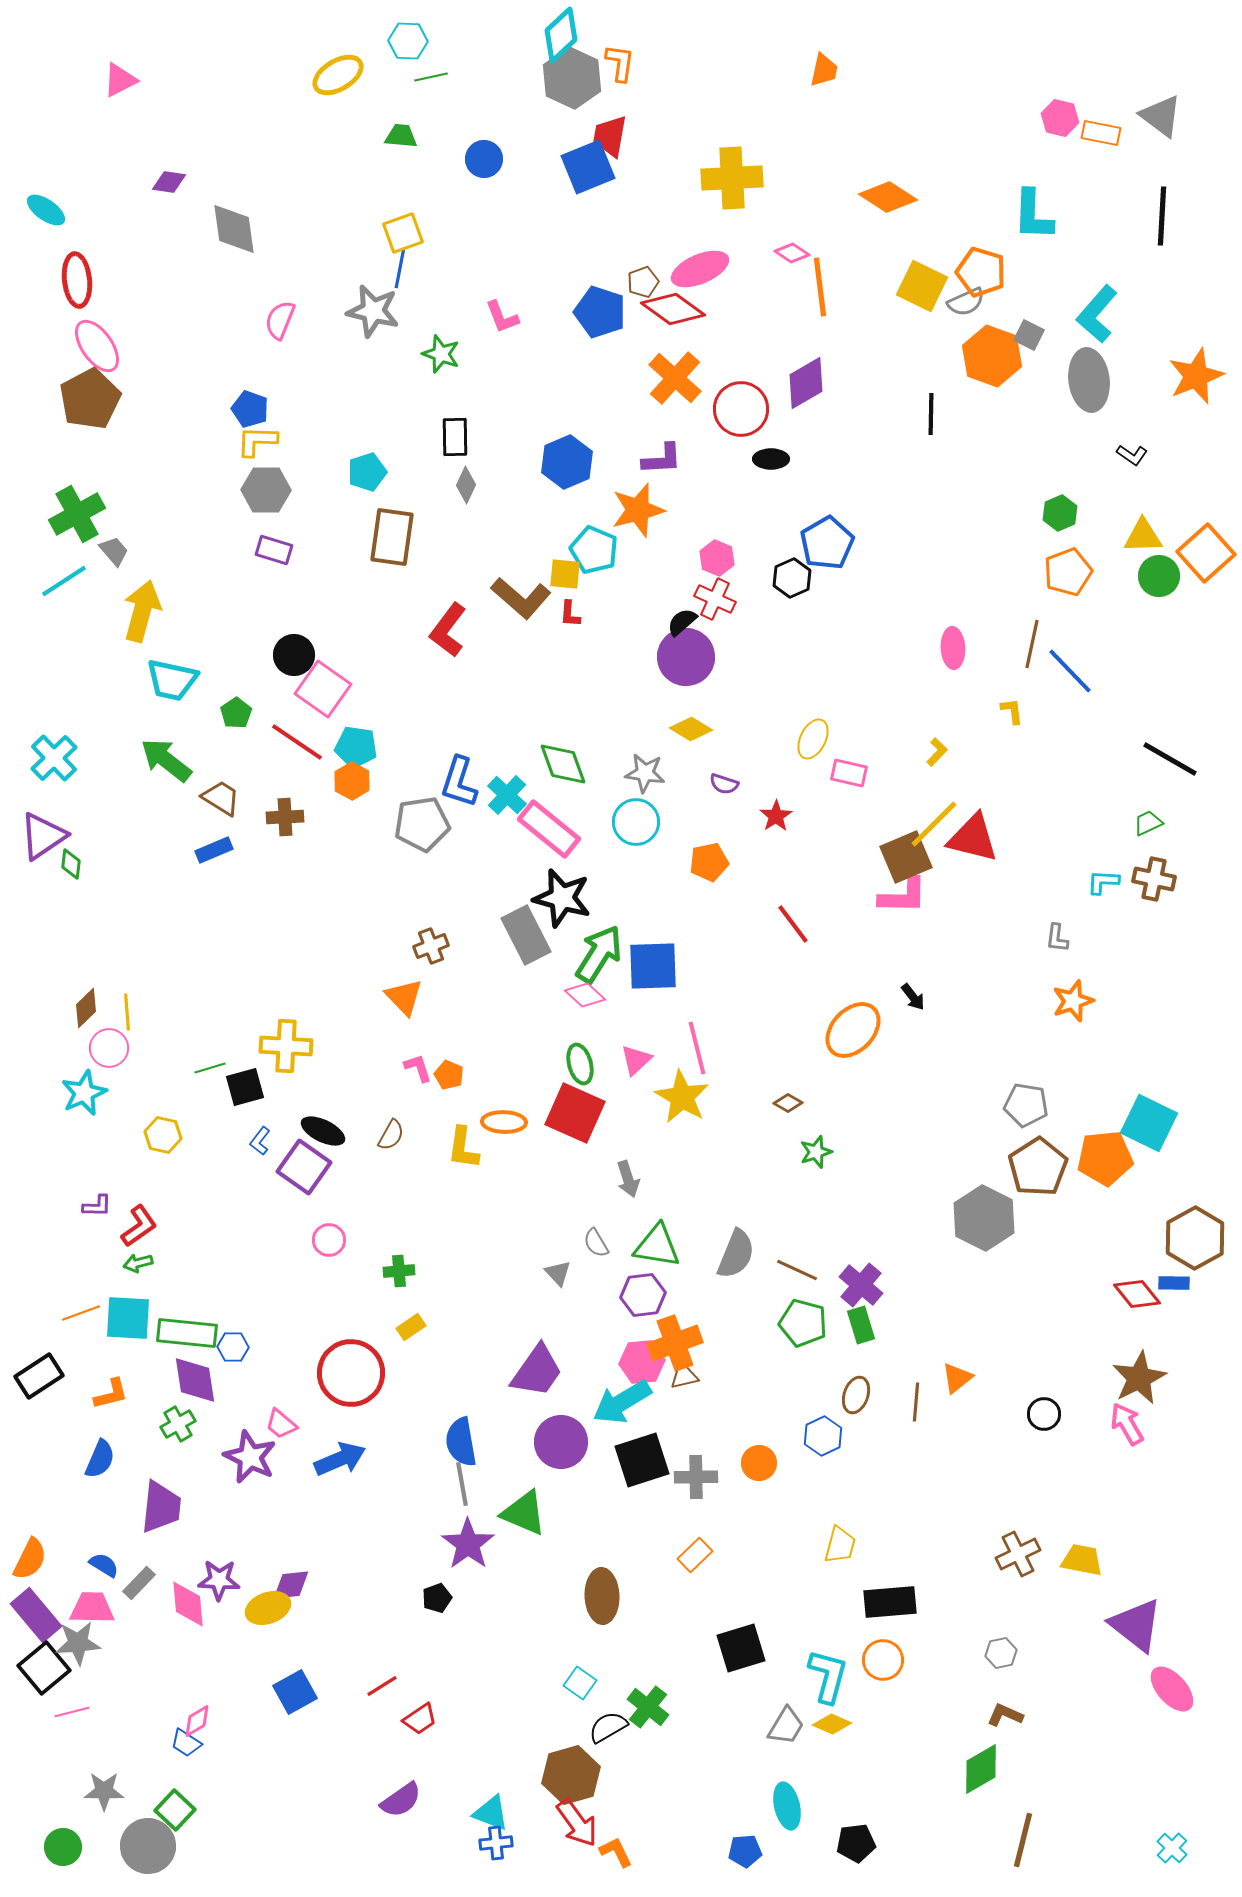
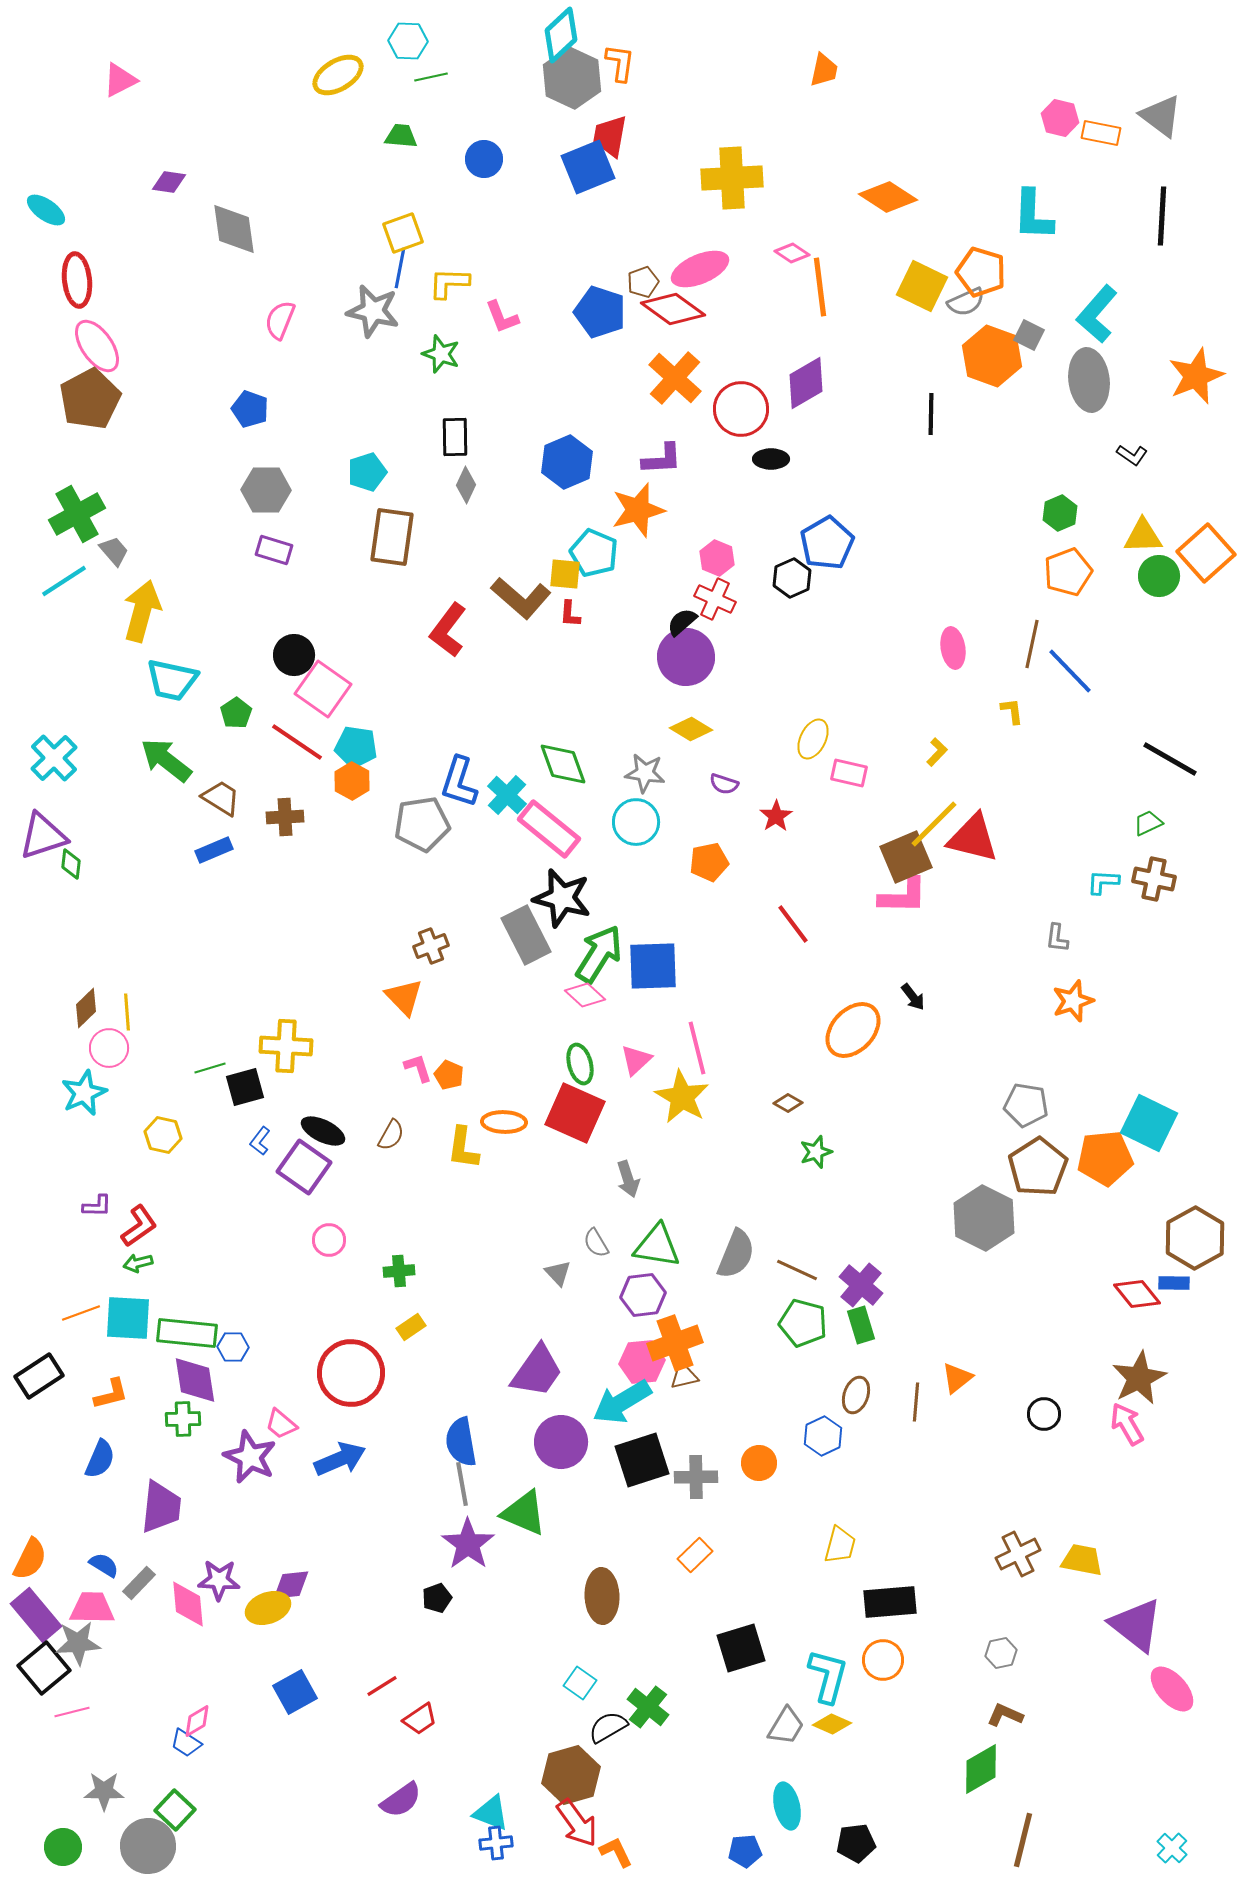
yellow L-shape at (257, 441): moved 192 px right, 158 px up
cyan pentagon at (594, 550): moved 3 px down
pink ellipse at (953, 648): rotated 6 degrees counterclockwise
purple triangle at (43, 836): rotated 16 degrees clockwise
green cross at (178, 1424): moved 5 px right, 5 px up; rotated 28 degrees clockwise
